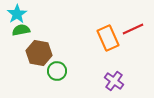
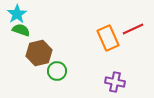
green semicircle: rotated 30 degrees clockwise
brown hexagon: rotated 25 degrees counterclockwise
purple cross: moved 1 px right, 1 px down; rotated 24 degrees counterclockwise
